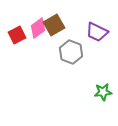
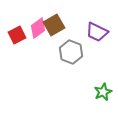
green star: rotated 18 degrees counterclockwise
